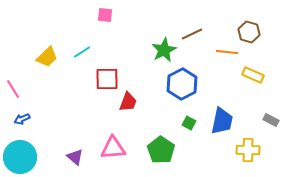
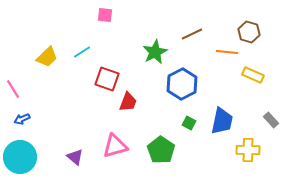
green star: moved 9 px left, 2 px down
red square: rotated 20 degrees clockwise
gray rectangle: rotated 21 degrees clockwise
pink triangle: moved 2 px right, 2 px up; rotated 12 degrees counterclockwise
